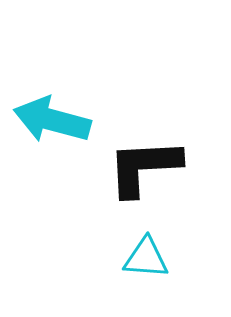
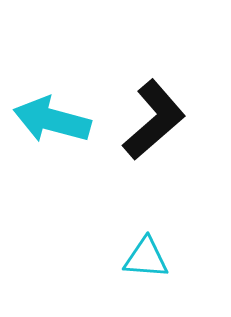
black L-shape: moved 10 px right, 47 px up; rotated 142 degrees clockwise
